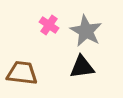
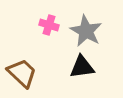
pink cross: rotated 18 degrees counterclockwise
brown trapezoid: rotated 36 degrees clockwise
